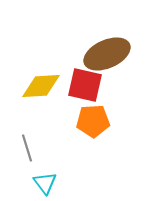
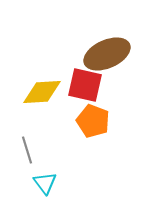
yellow diamond: moved 1 px right, 6 px down
orange pentagon: rotated 24 degrees clockwise
gray line: moved 2 px down
